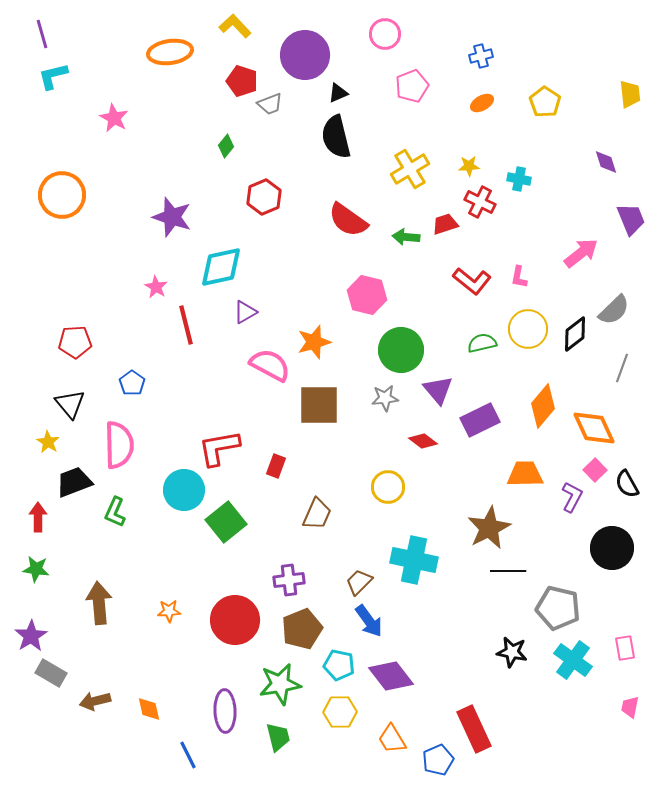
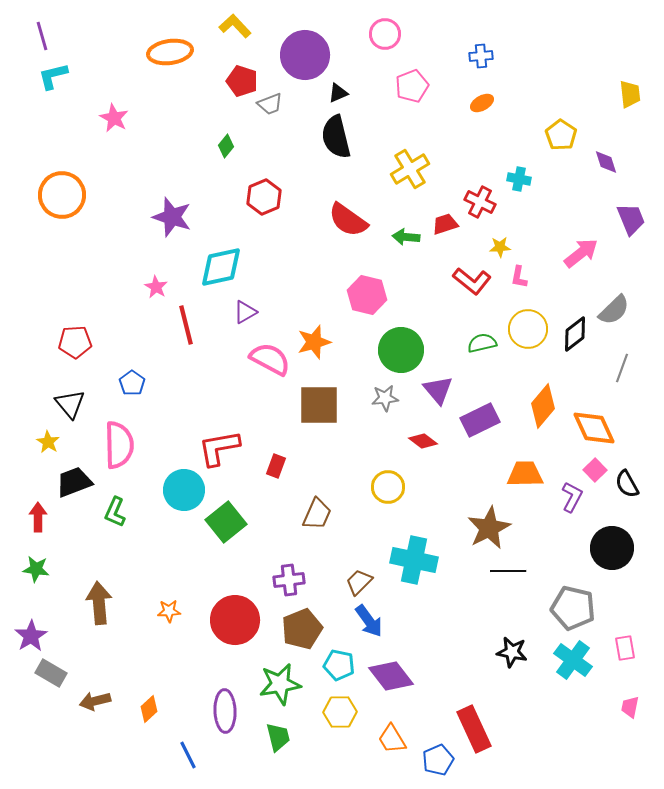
purple line at (42, 34): moved 2 px down
blue cross at (481, 56): rotated 10 degrees clockwise
yellow pentagon at (545, 102): moved 16 px right, 33 px down
yellow star at (469, 166): moved 31 px right, 81 px down
pink semicircle at (270, 365): moved 6 px up
gray pentagon at (558, 608): moved 15 px right
orange diamond at (149, 709): rotated 60 degrees clockwise
